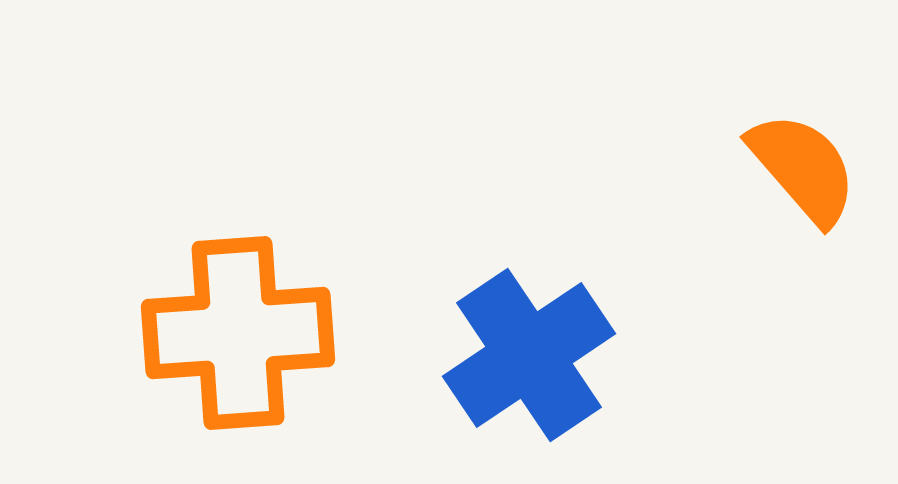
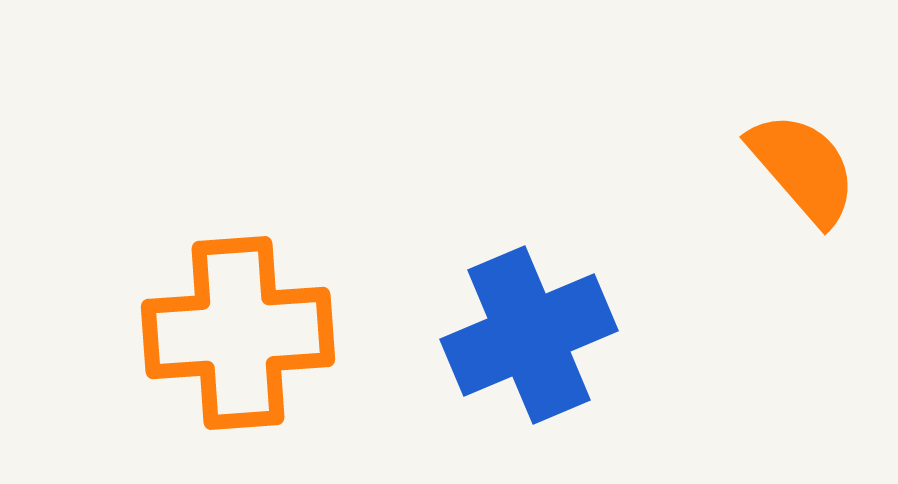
blue cross: moved 20 px up; rotated 11 degrees clockwise
